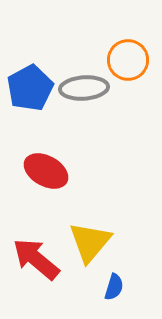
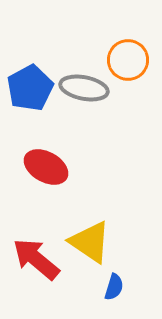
gray ellipse: rotated 15 degrees clockwise
red ellipse: moved 4 px up
yellow triangle: rotated 36 degrees counterclockwise
